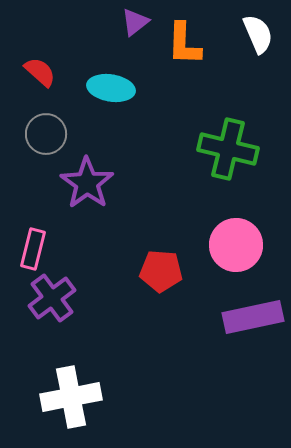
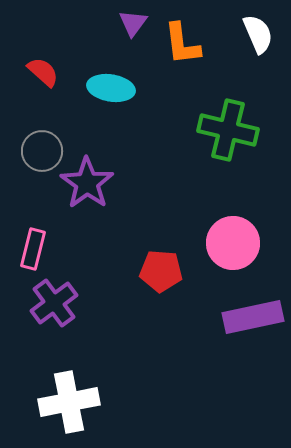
purple triangle: moved 2 px left, 1 px down; rotated 16 degrees counterclockwise
orange L-shape: moved 2 px left; rotated 9 degrees counterclockwise
red semicircle: moved 3 px right
gray circle: moved 4 px left, 17 px down
green cross: moved 19 px up
pink circle: moved 3 px left, 2 px up
purple cross: moved 2 px right, 5 px down
white cross: moved 2 px left, 5 px down
